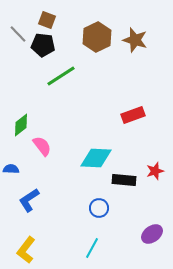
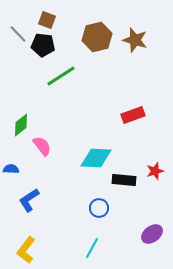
brown hexagon: rotated 12 degrees clockwise
